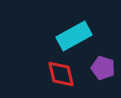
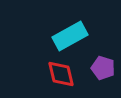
cyan rectangle: moved 4 px left
